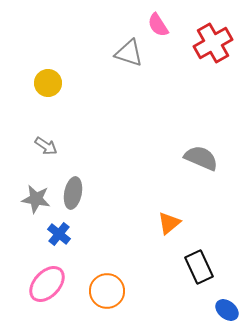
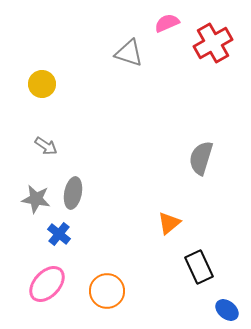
pink semicircle: moved 9 px right, 2 px up; rotated 100 degrees clockwise
yellow circle: moved 6 px left, 1 px down
gray semicircle: rotated 96 degrees counterclockwise
